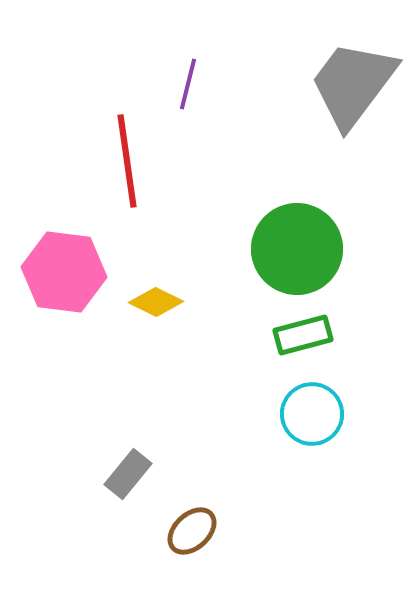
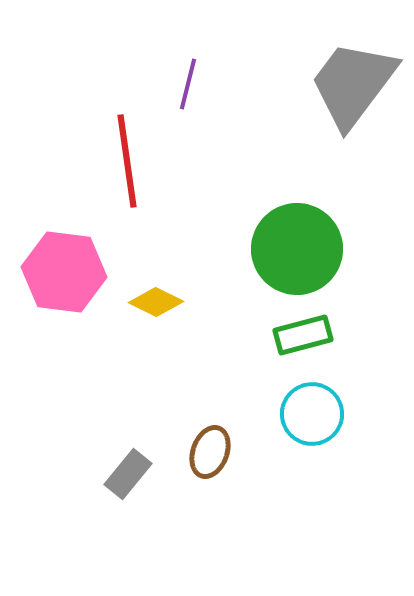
brown ellipse: moved 18 px right, 79 px up; rotated 27 degrees counterclockwise
